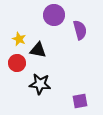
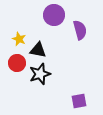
black star: moved 10 px up; rotated 25 degrees counterclockwise
purple square: moved 1 px left
